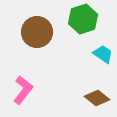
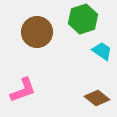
cyan trapezoid: moved 1 px left, 3 px up
pink L-shape: rotated 32 degrees clockwise
